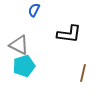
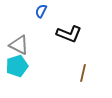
blue semicircle: moved 7 px right, 1 px down
black L-shape: rotated 15 degrees clockwise
cyan pentagon: moved 7 px left
